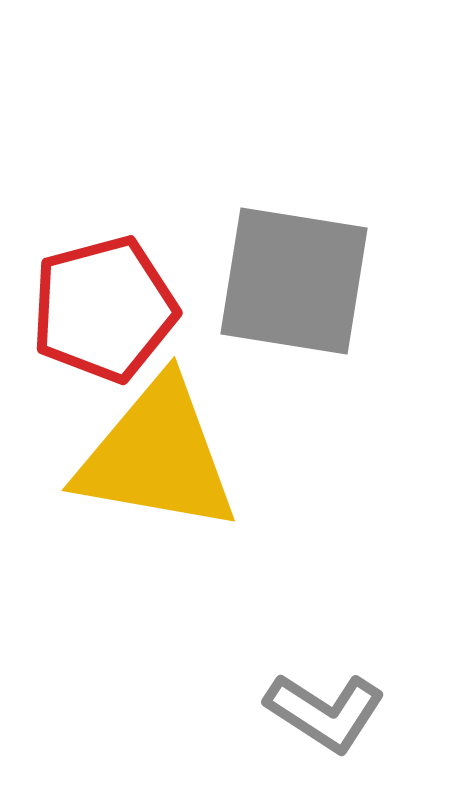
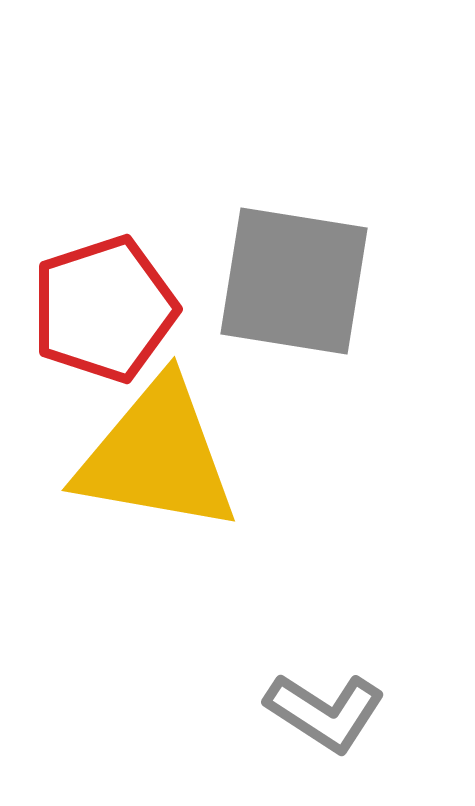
red pentagon: rotated 3 degrees counterclockwise
